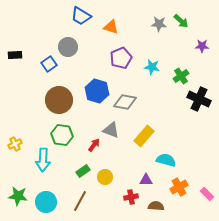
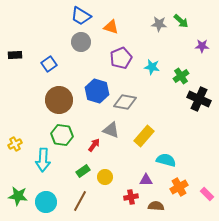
gray circle: moved 13 px right, 5 px up
